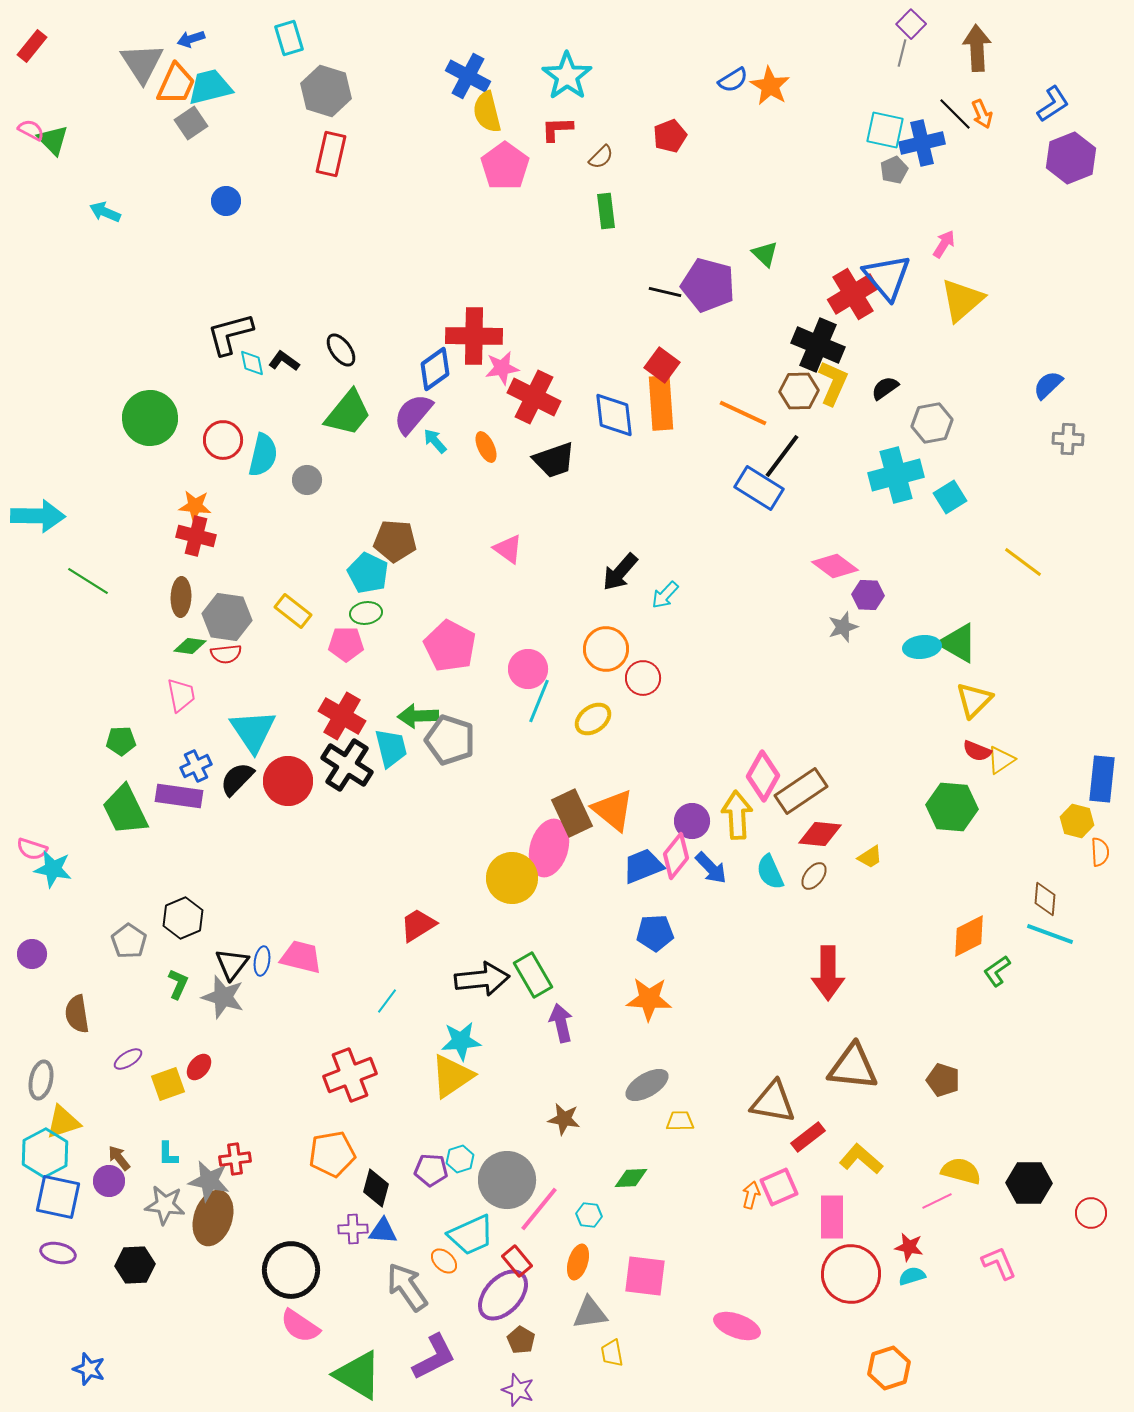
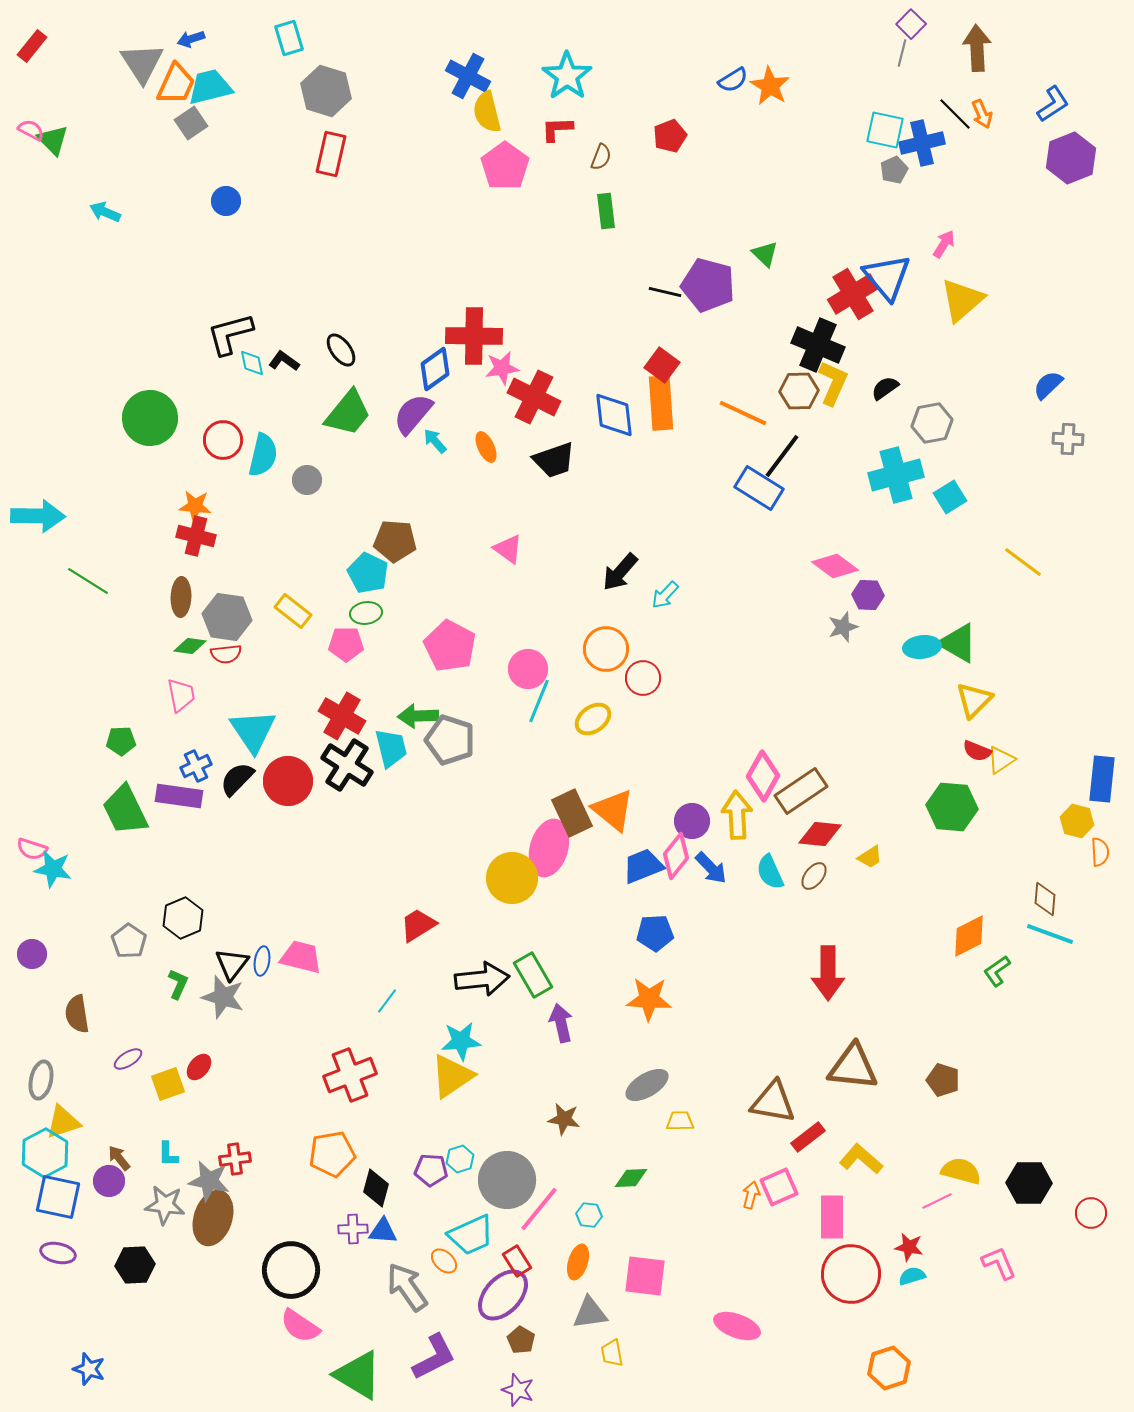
brown semicircle at (601, 157): rotated 24 degrees counterclockwise
red rectangle at (517, 1261): rotated 8 degrees clockwise
